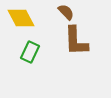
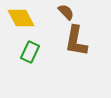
brown L-shape: rotated 12 degrees clockwise
